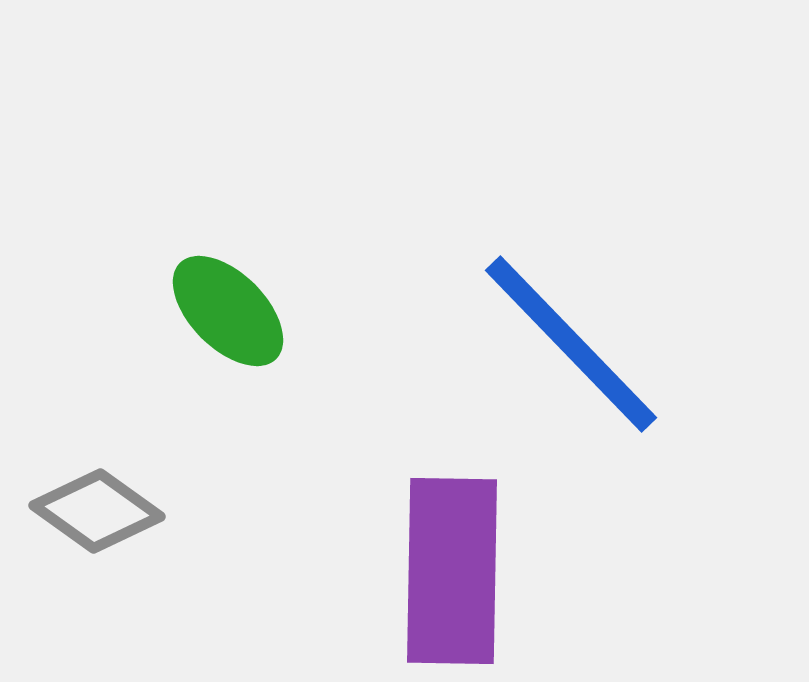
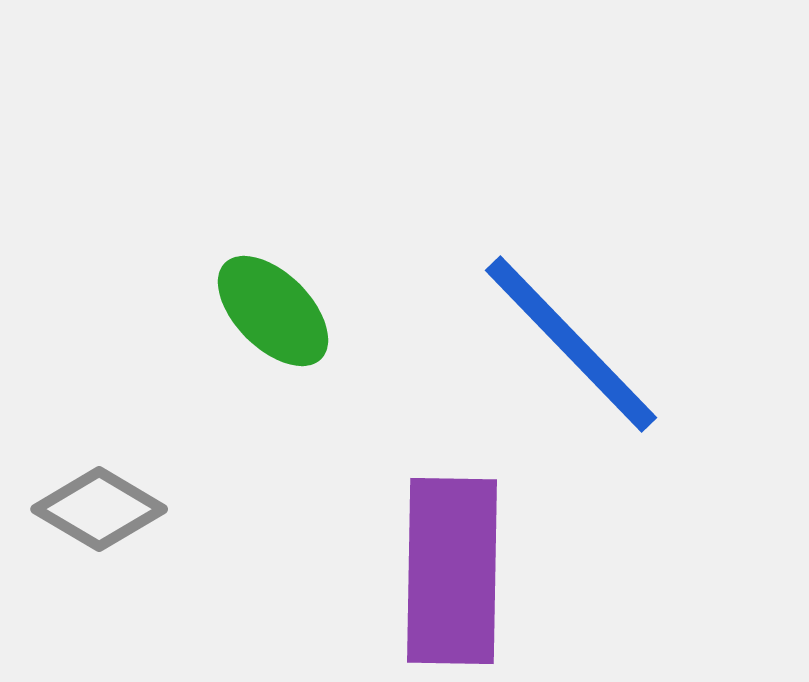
green ellipse: moved 45 px right
gray diamond: moved 2 px right, 2 px up; rotated 5 degrees counterclockwise
